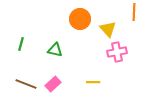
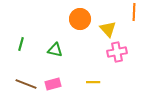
pink rectangle: rotated 28 degrees clockwise
